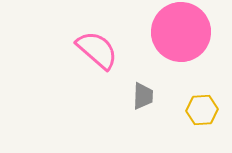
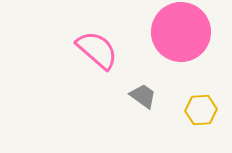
gray trapezoid: rotated 56 degrees counterclockwise
yellow hexagon: moved 1 px left
